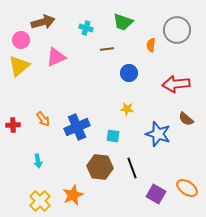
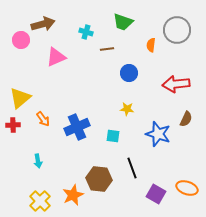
brown arrow: moved 2 px down
cyan cross: moved 4 px down
yellow triangle: moved 1 px right, 32 px down
brown semicircle: rotated 105 degrees counterclockwise
brown hexagon: moved 1 px left, 12 px down
orange ellipse: rotated 15 degrees counterclockwise
